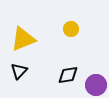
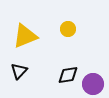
yellow circle: moved 3 px left
yellow triangle: moved 2 px right, 3 px up
purple circle: moved 3 px left, 1 px up
